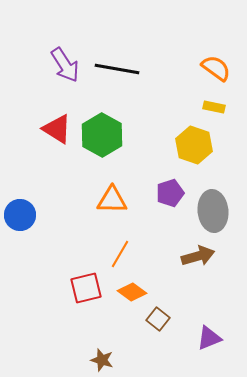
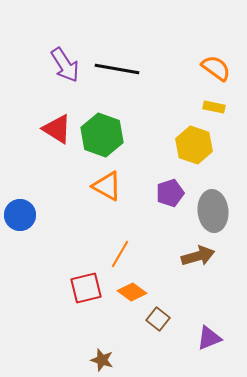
green hexagon: rotated 9 degrees counterclockwise
orange triangle: moved 5 px left, 14 px up; rotated 28 degrees clockwise
